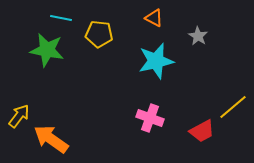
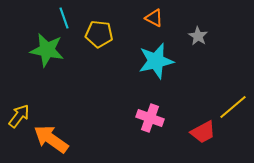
cyan line: moved 3 px right; rotated 60 degrees clockwise
red trapezoid: moved 1 px right, 1 px down
